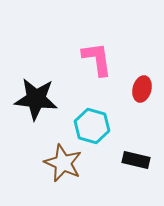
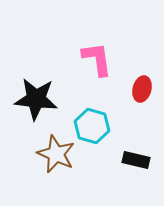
brown star: moved 7 px left, 9 px up
